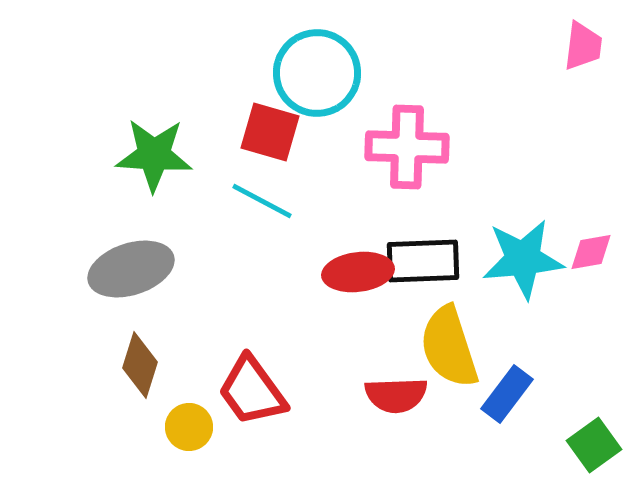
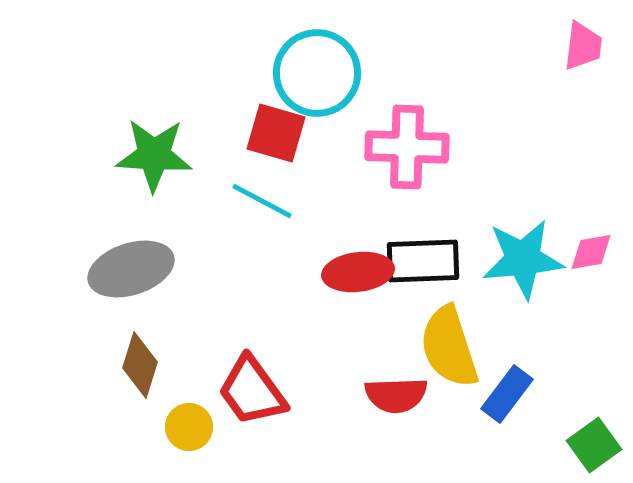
red square: moved 6 px right, 1 px down
